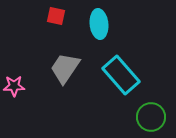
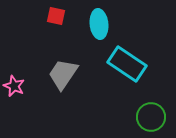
gray trapezoid: moved 2 px left, 6 px down
cyan rectangle: moved 6 px right, 11 px up; rotated 15 degrees counterclockwise
pink star: rotated 25 degrees clockwise
